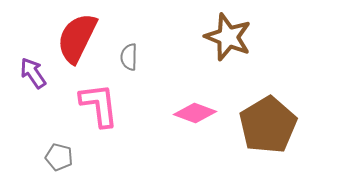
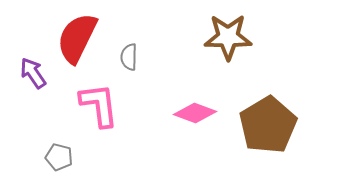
brown star: rotated 21 degrees counterclockwise
